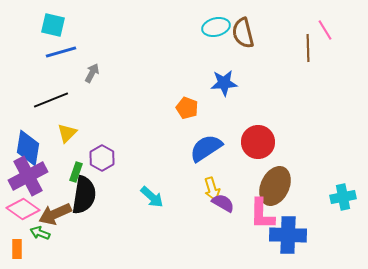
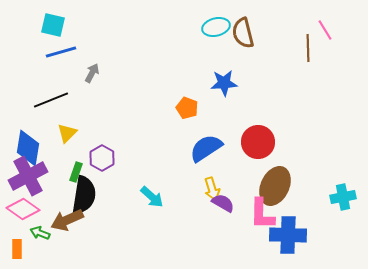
brown arrow: moved 12 px right, 6 px down
